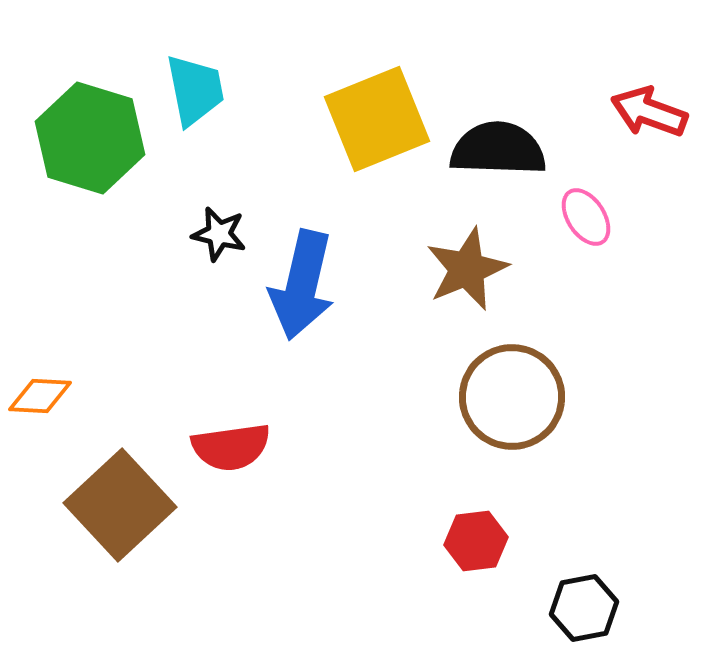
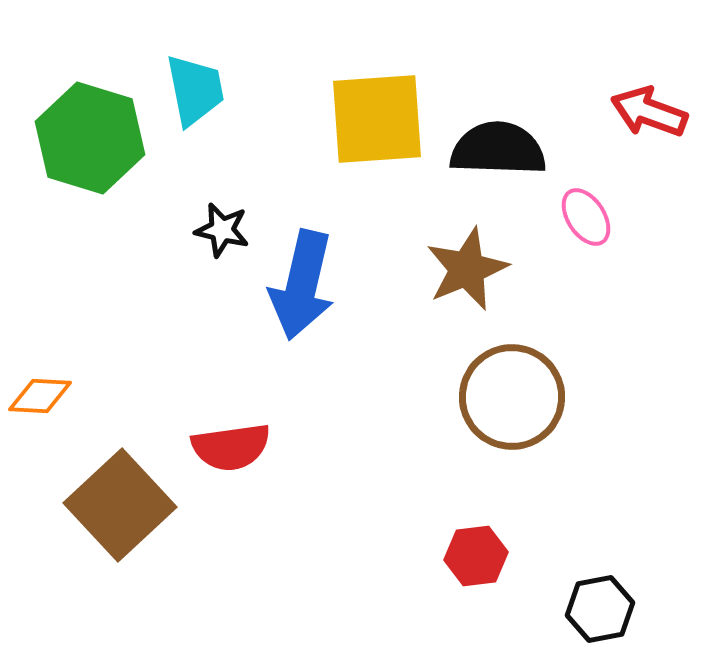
yellow square: rotated 18 degrees clockwise
black star: moved 3 px right, 4 px up
red hexagon: moved 15 px down
black hexagon: moved 16 px right, 1 px down
